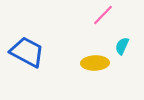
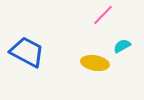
cyan semicircle: rotated 36 degrees clockwise
yellow ellipse: rotated 12 degrees clockwise
